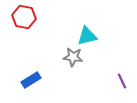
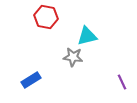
red hexagon: moved 22 px right
purple line: moved 1 px down
